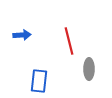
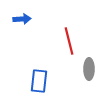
blue arrow: moved 16 px up
